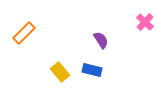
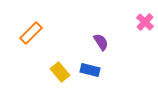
orange rectangle: moved 7 px right
purple semicircle: moved 2 px down
blue rectangle: moved 2 px left
